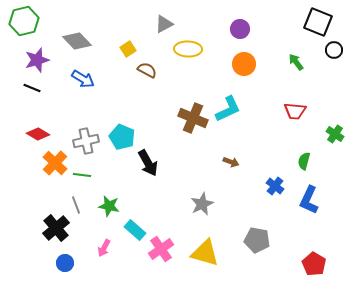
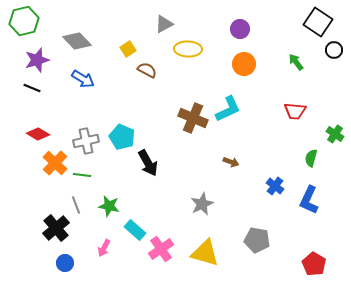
black square: rotated 12 degrees clockwise
green semicircle: moved 7 px right, 3 px up
